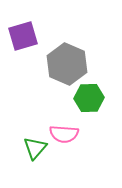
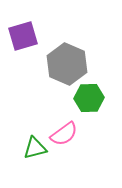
pink semicircle: rotated 40 degrees counterclockwise
green triangle: rotated 35 degrees clockwise
